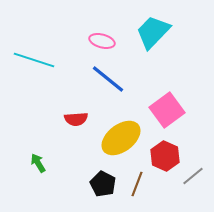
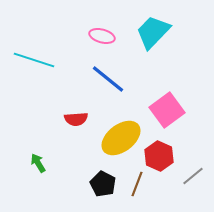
pink ellipse: moved 5 px up
red hexagon: moved 6 px left
